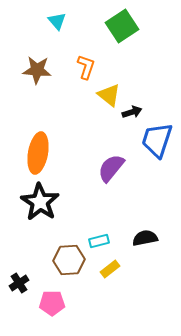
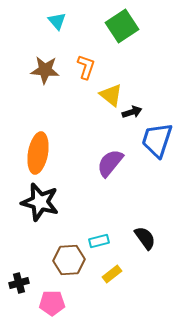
brown star: moved 8 px right
yellow triangle: moved 2 px right
purple semicircle: moved 1 px left, 5 px up
black star: rotated 18 degrees counterclockwise
black semicircle: rotated 65 degrees clockwise
yellow rectangle: moved 2 px right, 5 px down
black cross: rotated 18 degrees clockwise
